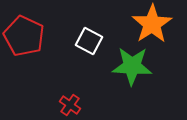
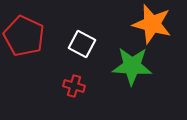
orange star: rotated 24 degrees counterclockwise
white square: moved 7 px left, 3 px down
red cross: moved 4 px right, 19 px up; rotated 20 degrees counterclockwise
